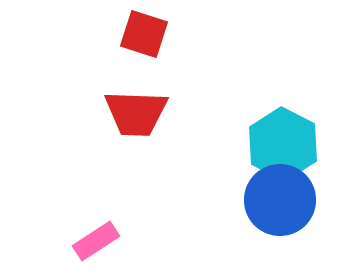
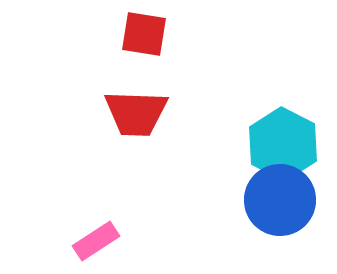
red square: rotated 9 degrees counterclockwise
